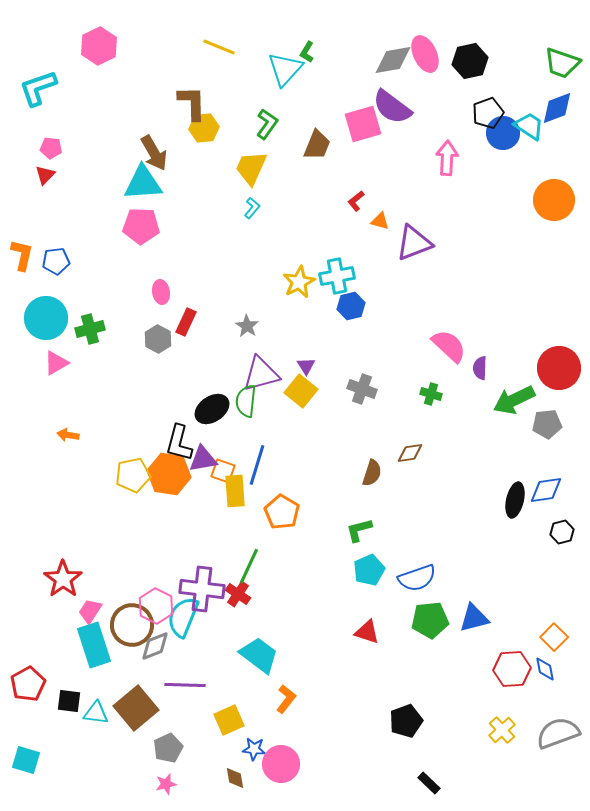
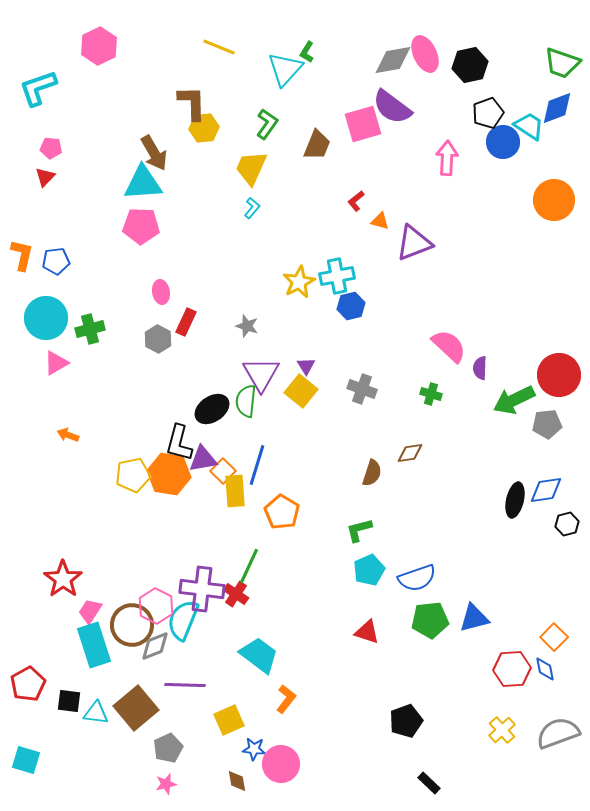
black hexagon at (470, 61): moved 4 px down
blue circle at (503, 133): moved 9 px down
red triangle at (45, 175): moved 2 px down
gray star at (247, 326): rotated 15 degrees counterclockwise
red circle at (559, 368): moved 7 px down
purple triangle at (261, 374): rotated 45 degrees counterclockwise
orange arrow at (68, 435): rotated 10 degrees clockwise
orange square at (223, 471): rotated 25 degrees clockwise
black hexagon at (562, 532): moved 5 px right, 8 px up
red cross at (238, 594): moved 2 px left
cyan semicircle at (183, 617): moved 3 px down
brown diamond at (235, 778): moved 2 px right, 3 px down
